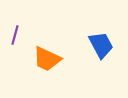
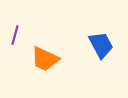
orange trapezoid: moved 2 px left
